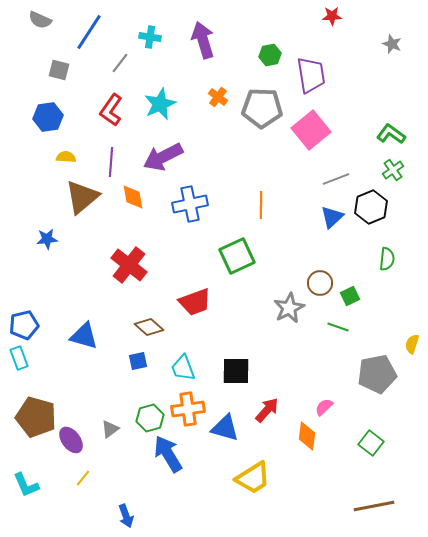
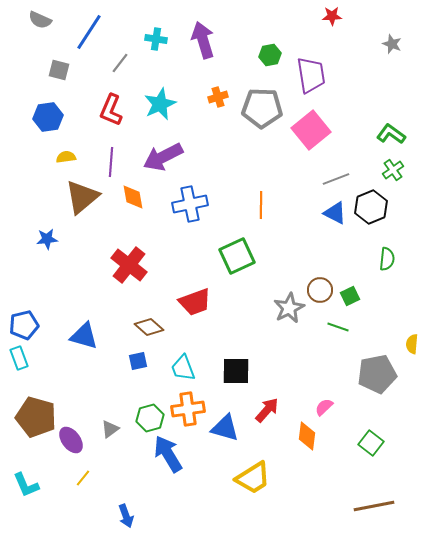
cyan cross at (150, 37): moved 6 px right, 2 px down
orange cross at (218, 97): rotated 36 degrees clockwise
red L-shape at (111, 110): rotated 12 degrees counterclockwise
yellow semicircle at (66, 157): rotated 12 degrees counterclockwise
blue triangle at (332, 217): moved 3 px right, 4 px up; rotated 50 degrees counterclockwise
brown circle at (320, 283): moved 7 px down
yellow semicircle at (412, 344): rotated 12 degrees counterclockwise
